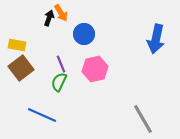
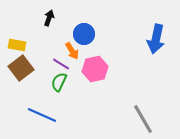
orange arrow: moved 11 px right, 38 px down
purple line: rotated 36 degrees counterclockwise
